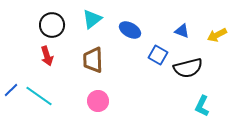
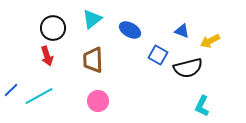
black circle: moved 1 px right, 3 px down
yellow arrow: moved 7 px left, 6 px down
cyan line: rotated 64 degrees counterclockwise
